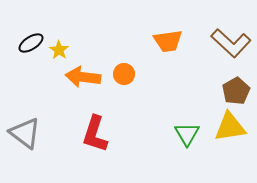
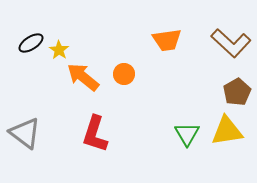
orange trapezoid: moved 1 px left, 1 px up
orange arrow: rotated 32 degrees clockwise
brown pentagon: moved 1 px right, 1 px down
yellow triangle: moved 3 px left, 4 px down
